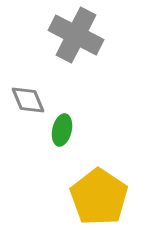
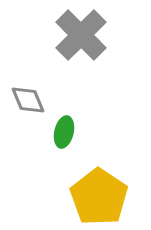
gray cross: moved 5 px right; rotated 18 degrees clockwise
green ellipse: moved 2 px right, 2 px down
